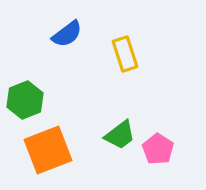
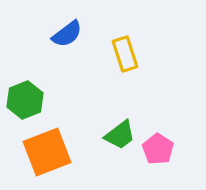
orange square: moved 1 px left, 2 px down
